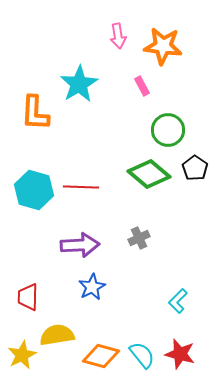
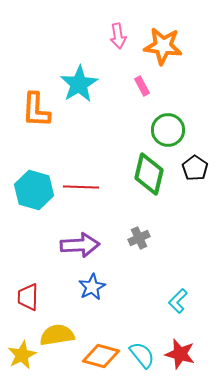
orange L-shape: moved 1 px right, 3 px up
green diamond: rotated 63 degrees clockwise
